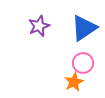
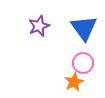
blue triangle: rotated 32 degrees counterclockwise
